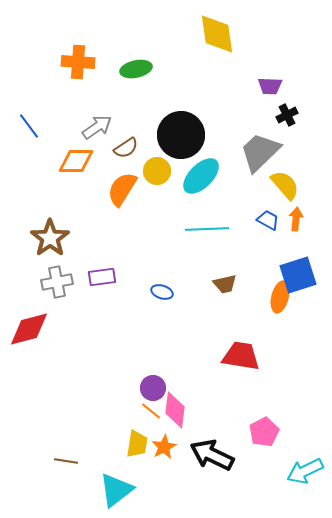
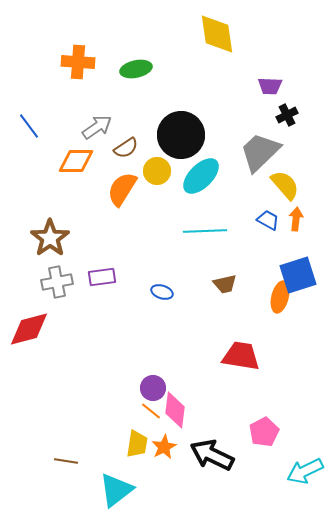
cyan line: moved 2 px left, 2 px down
